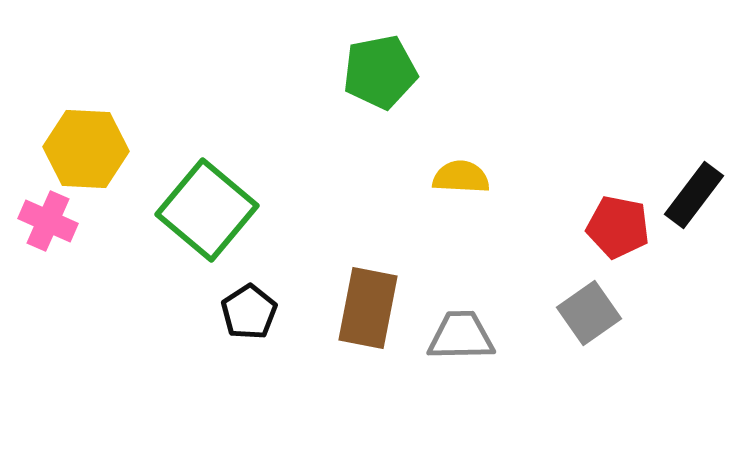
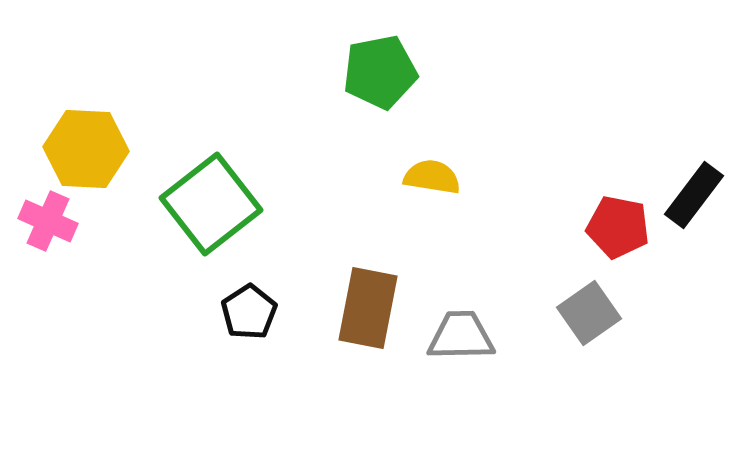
yellow semicircle: moved 29 px left; rotated 6 degrees clockwise
green square: moved 4 px right, 6 px up; rotated 12 degrees clockwise
